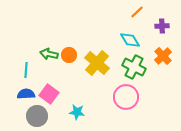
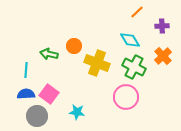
orange circle: moved 5 px right, 9 px up
yellow cross: rotated 20 degrees counterclockwise
